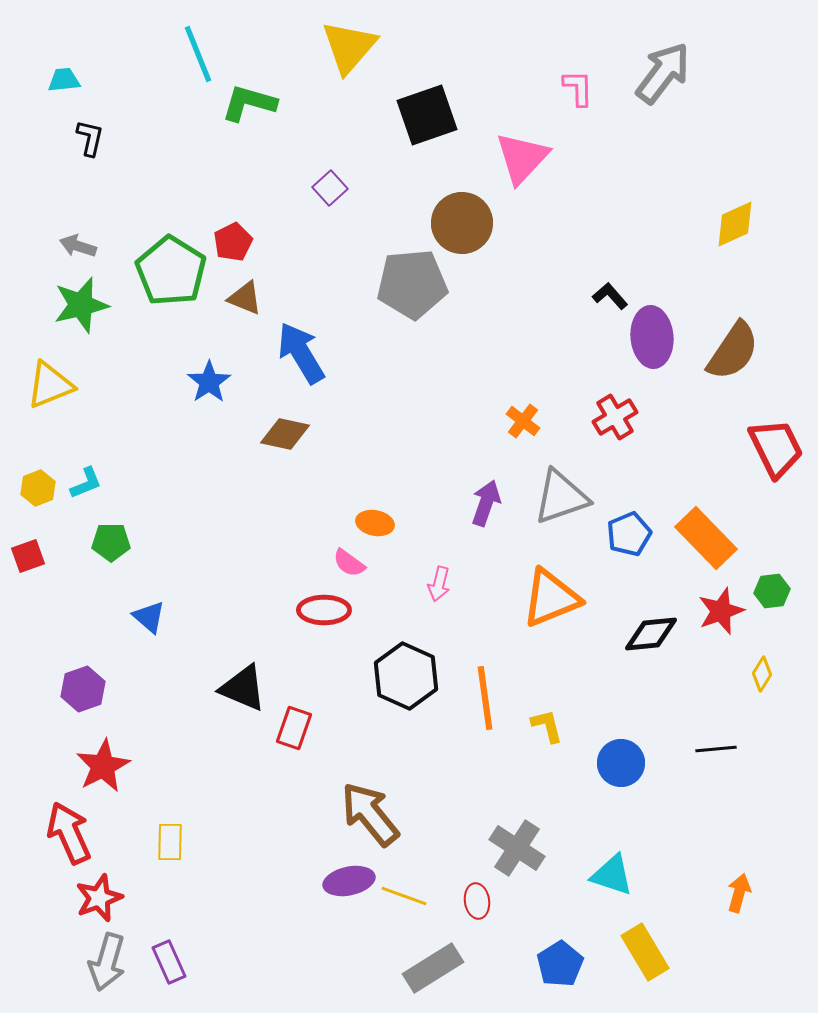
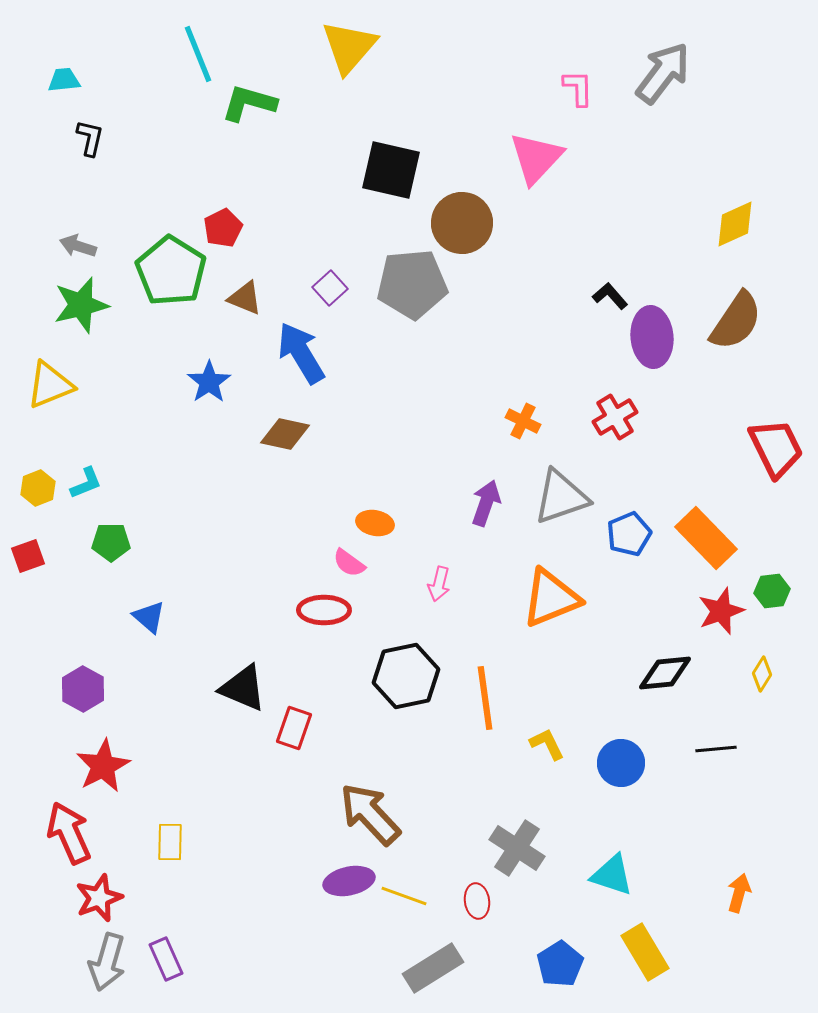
black square at (427, 115): moved 36 px left, 55 px down; rotated 32 degrees clockwise
pink triangle at (522, 158): moved 14 px right
purple square at (330, 188): moved 100 px down
red pentagon at (233, 242): moved 10 px left, 14 px up
brown semicircle at (733, 351): moved 3 px right, 30 px up
orange cross at (523, 421): rotated 12 degrees counterclockwise
black diamond at (651, 634): moved 14 px right, 39 px down
black hexagon at (406, 676): rotated 24 degrees clockwise
purple hexagon at (83, 689): rotated 12 degrees counterclockwise
yellow L-shape at (547, 726): moved 18 px down; rotated 12 degrees counterclockwise
brown arrow at (370, 814): rotated 4 degrees counterclockwise
purple rectangle at (169, 962): moved 3 px left, 3 px up
